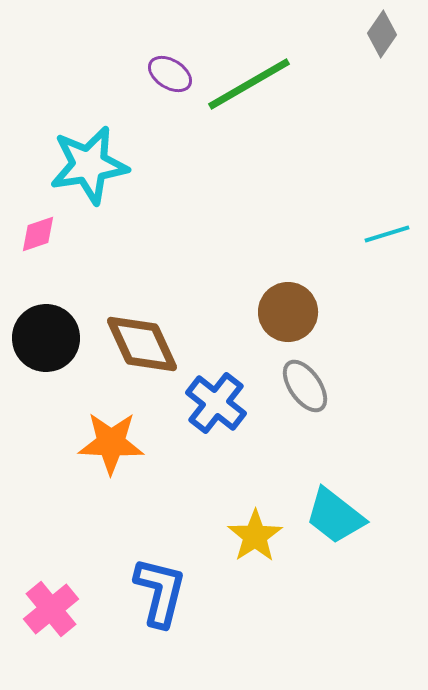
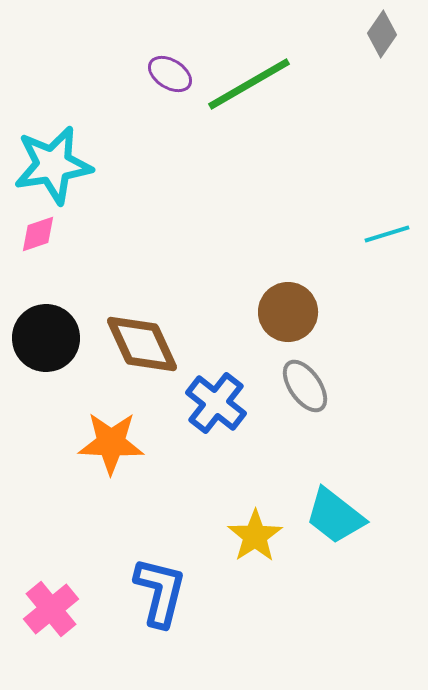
cyan star: moved 36 px left
